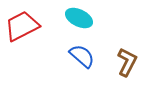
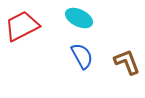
blue semicircle: rotated 20 degrees clockwise
brown L-shape: rotated 48 degrees counterclockwise
